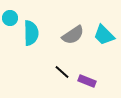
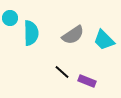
cyan trapezoid: moved 5 px down
